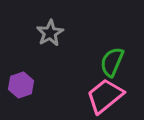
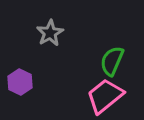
green semicircle: moved 1 px up
purple hexagon: moved 1 px left, 3 px up; rotated 15 degrees counterclockwise
